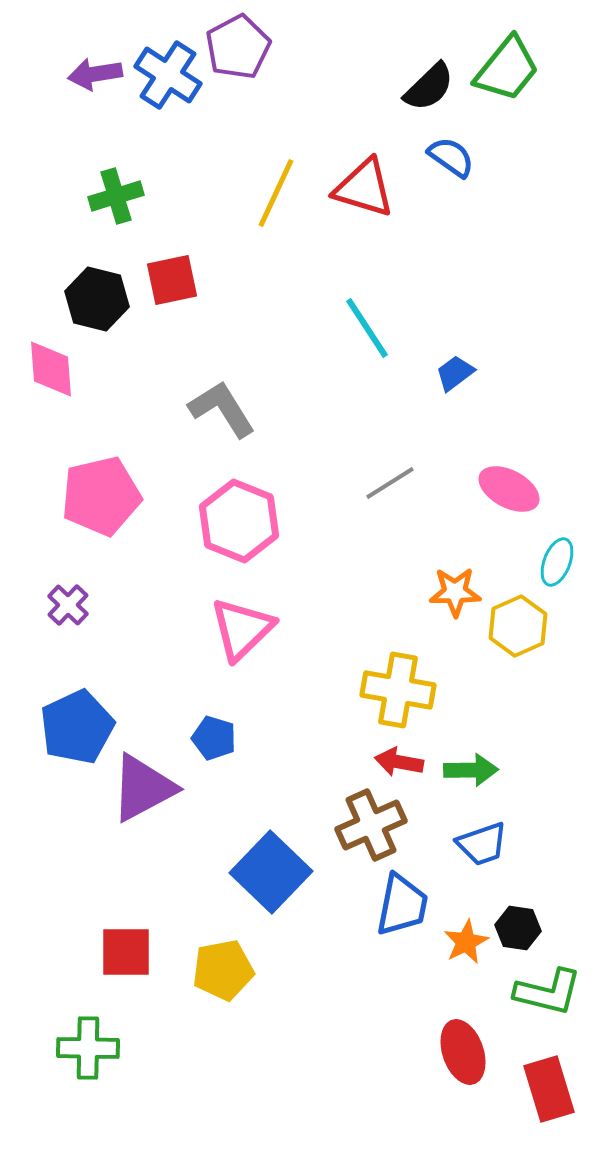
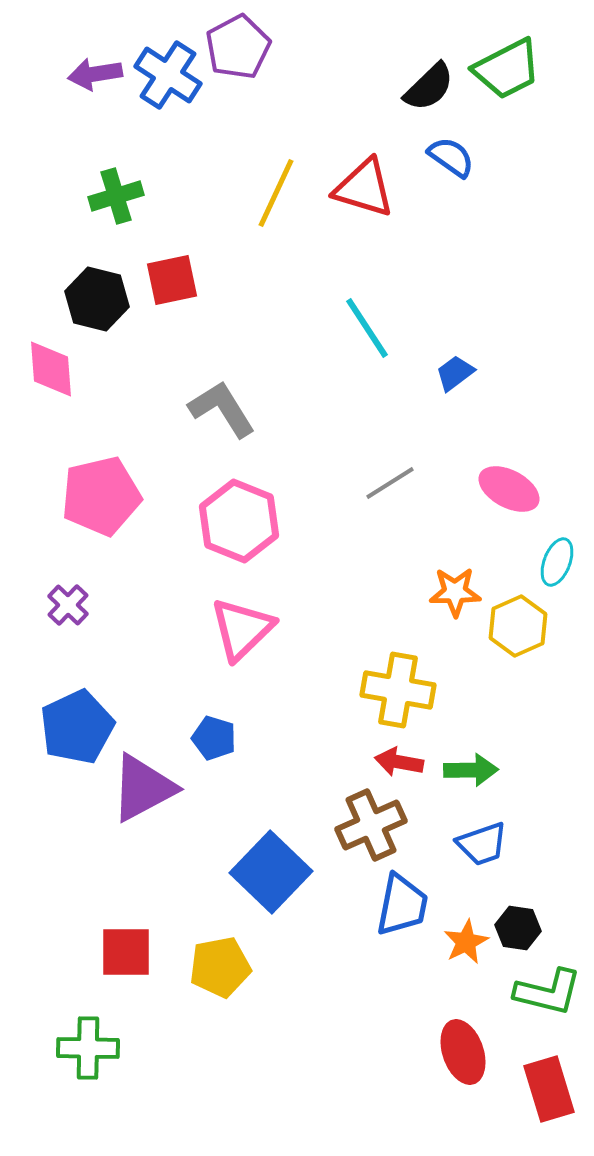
green trapezoid at (507, 69): rotated 24 degrees clockwise
yellow pentagon at (223, 970): moved 3 px left, 3 px up
